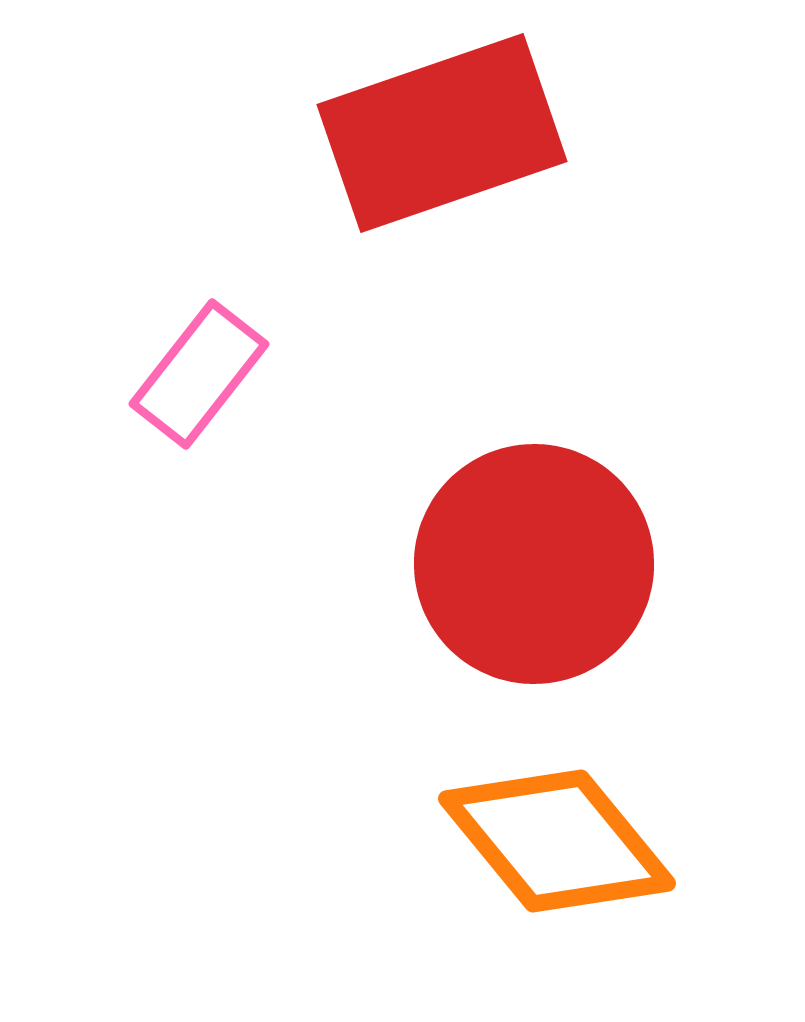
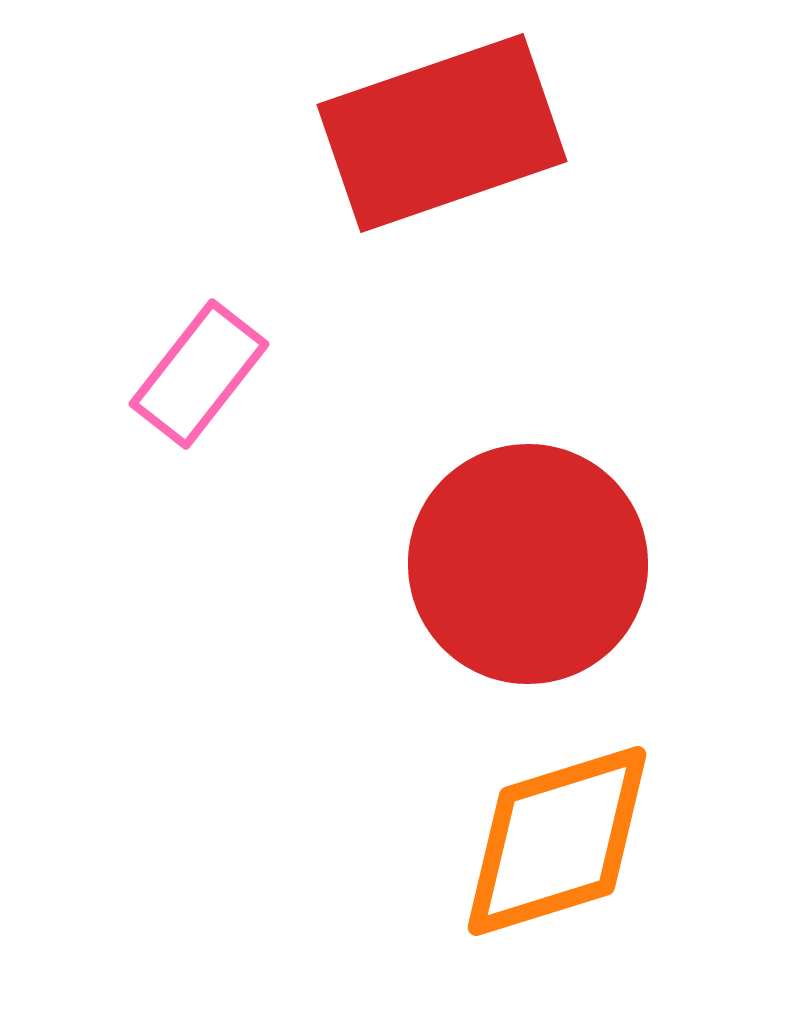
red circle: moved 6 px left
orange diamond: rotated 68 degrees counterclockwise
